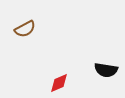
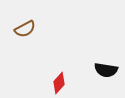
red diamond: rotated 25 degrees counterclockwise
